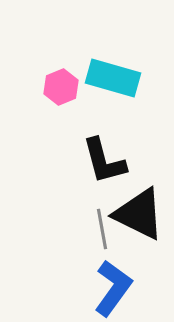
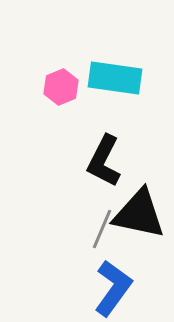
cyan rectangle: moved 2 px right; rotated 8 degrees counterclockwise
black L-shape: rotated 42 degrees clockwise
black triangle: rotated 14 degrees counterclockwise
gray line: rotated 33 degrees clockwise
